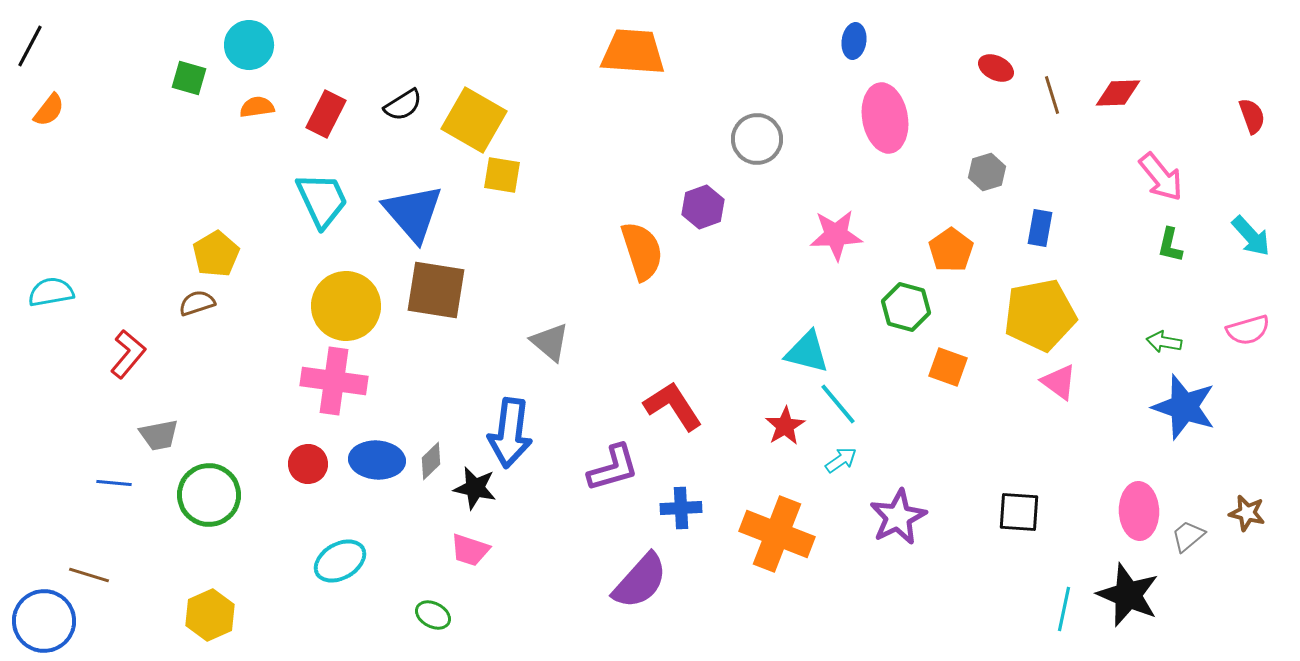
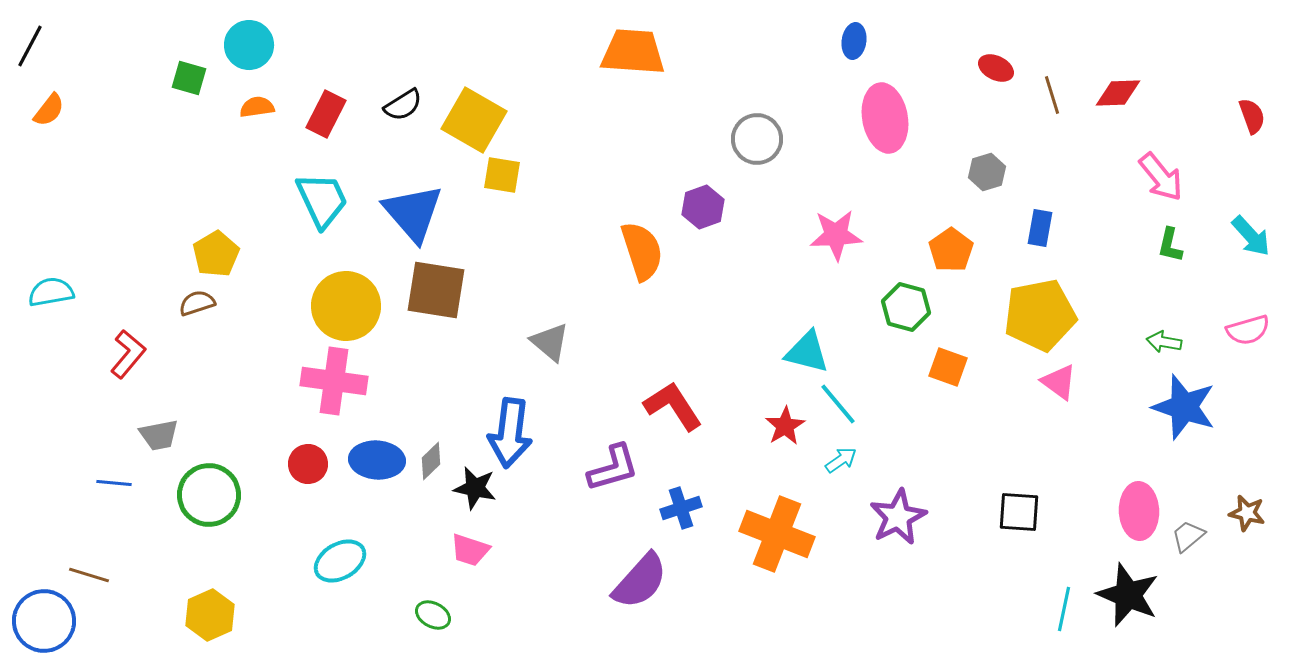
blue cross at (681, 508): rotated 15 degrees counterclockwise
